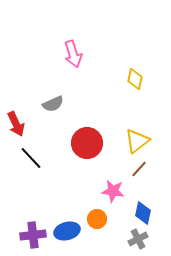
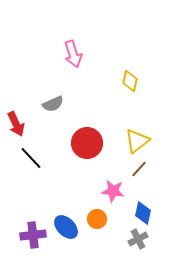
yellow diamond: moved 5 px left, 2 px down
blue ellipse: moved 1 px left, 4 px up; rotated 60 degrees clockwise
